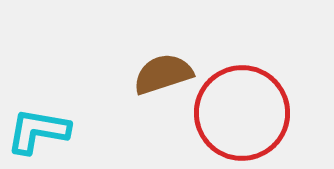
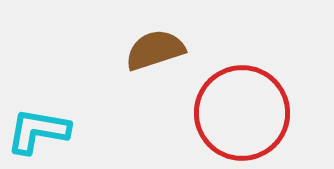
brown semicircle: moved 8 px left, 24 px up
